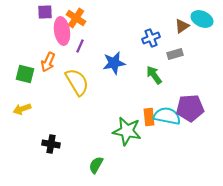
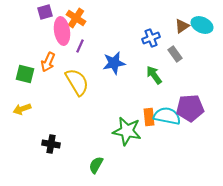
purple square: rotated 14 degrees counterclockwise
cyan ellipse: moved 6 px down
gray rectangle: rotated 70 degrees clockwise
